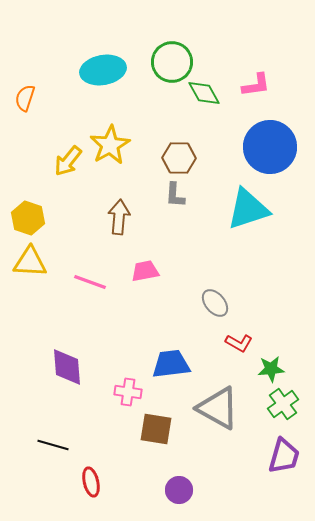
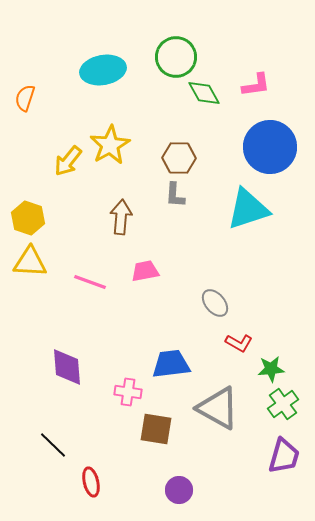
green circle: moved 4 px right, 5 px up
brown arrow: moved 2 px right
black line: rotated 28 degrees clockwise
